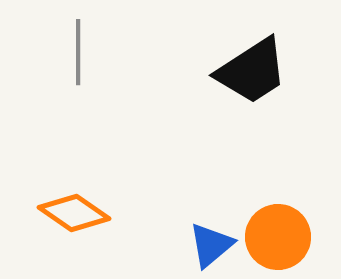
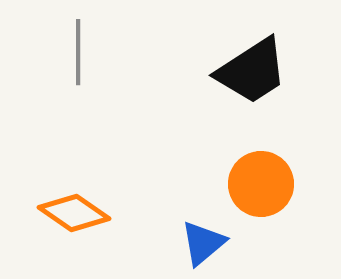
orange circle: moved 17 px left, 53 px up
blue triangle: moved 8 px left, 2 px up
